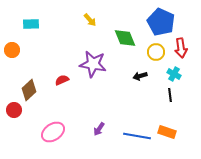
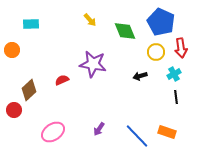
green diamond: moved 7 px up
cyan cross: rotated 32 degrees clockwise
black line: moved 6 px right, 2 px down
blue line: rotated 36 degrees clockwise
